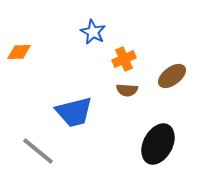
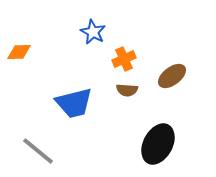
blue trapezoid: moved 9 px up
